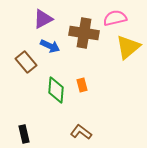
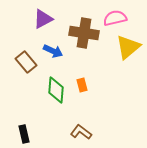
blue arrow: moved 3 px right, 5 px down
